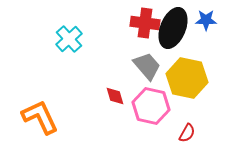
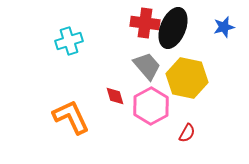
blue star: moved 18 px right, 7 px down; rotated 15 degrees counterclockwise
cyan cross: moved 2 px down; rotated 24 degrees clockwise
pink hexagon: rotated 18 degrees clockwise
orange L-shape: moved 31 px right
